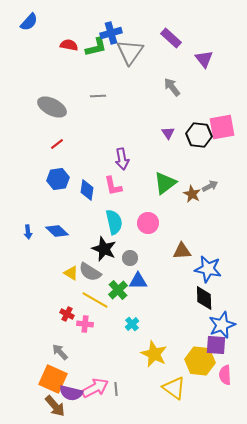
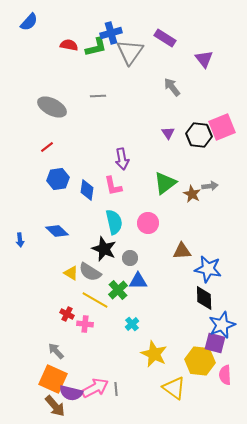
purple rectangle at (171, 38): moved 6 px left; rotated 10 degrees counterclockwise
pink square at (222, 127): rotated 12 degrees counterclockwise
red line at (57, 144): moved 10 px left, 3 px down
gray arrow at (210, 186): rotated 21 degrees clockwise
blue arrow at (28, 232): moved 8 px left, 8 px down
purple square at (216, 345): moved 1 px left, 2 px up; rotated 10 degrees clockwise
gray arrow at (60, 352): moved 4 px left, 1 px up
